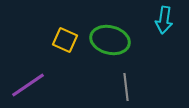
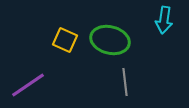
gray line: moved 1 px left, 5 px up
